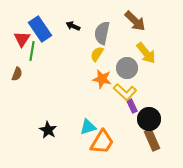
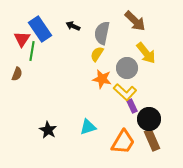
orange trapezoid: moved 21 px right
